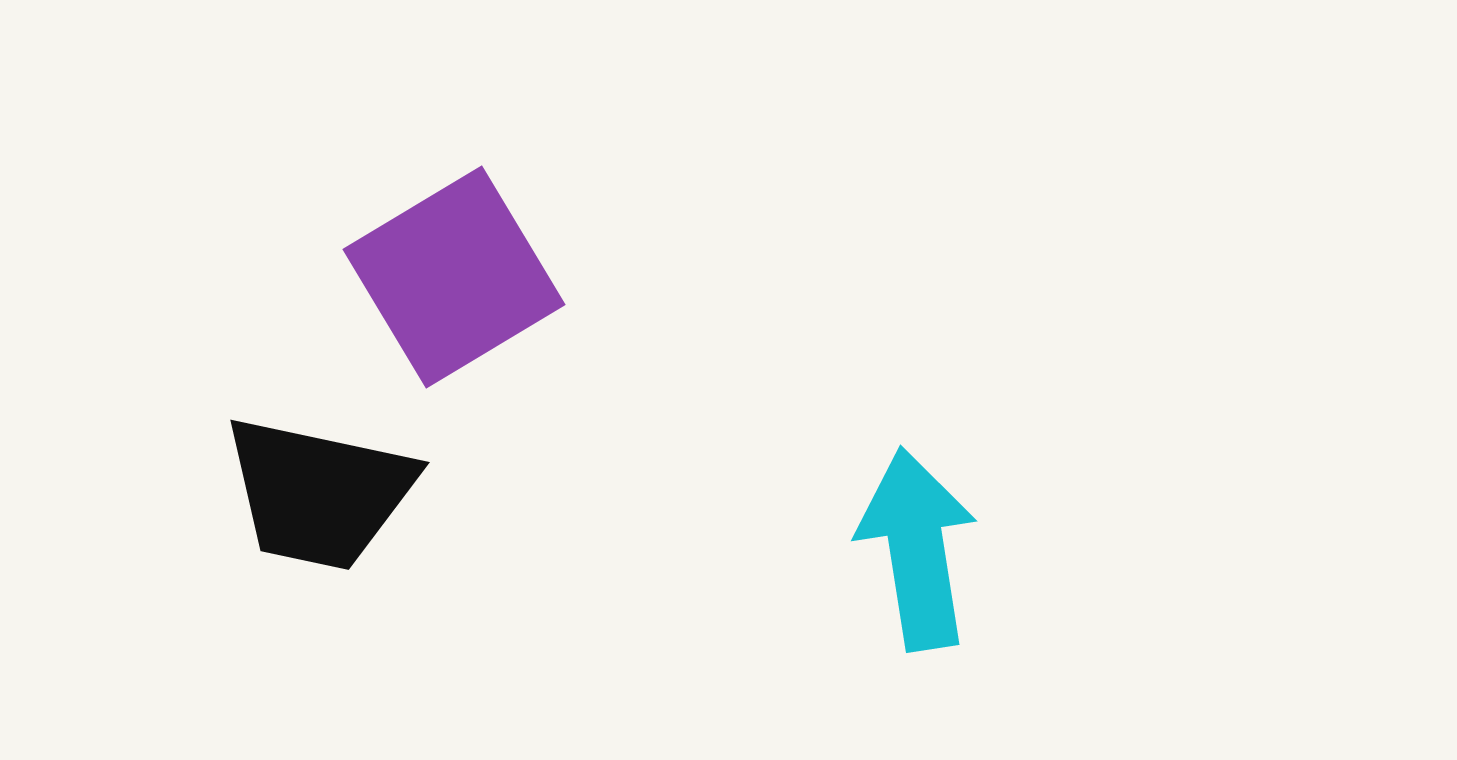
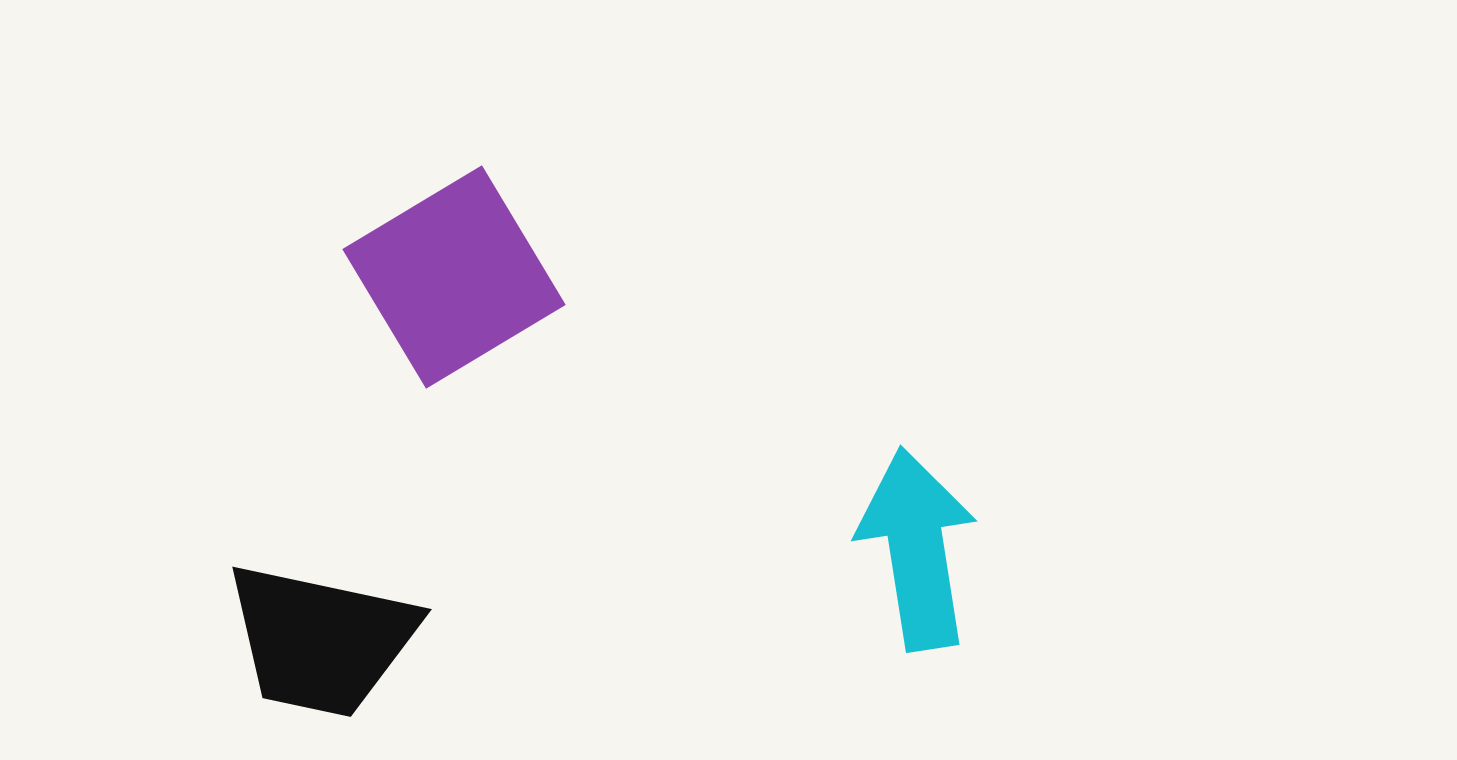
black trapezoid: moved 2 px right, 147 px down
